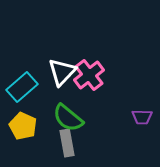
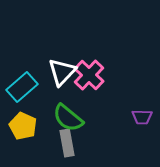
pink cross: rotated 8 degrees counterclockwise
